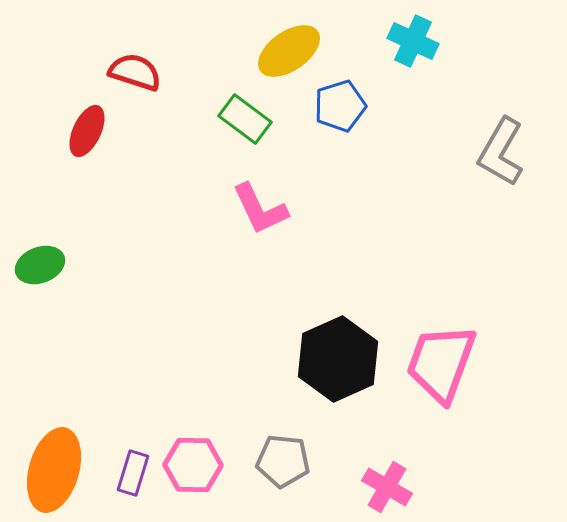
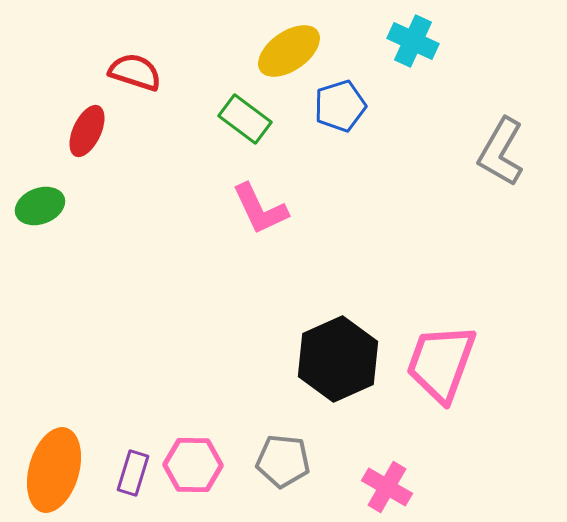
green ellipse: moved 59 px up
